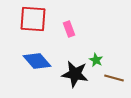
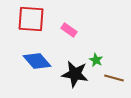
red square: moved 2 px left
pink rectangle: moved 1 px down; rotated 35 degrees counterclockwise
